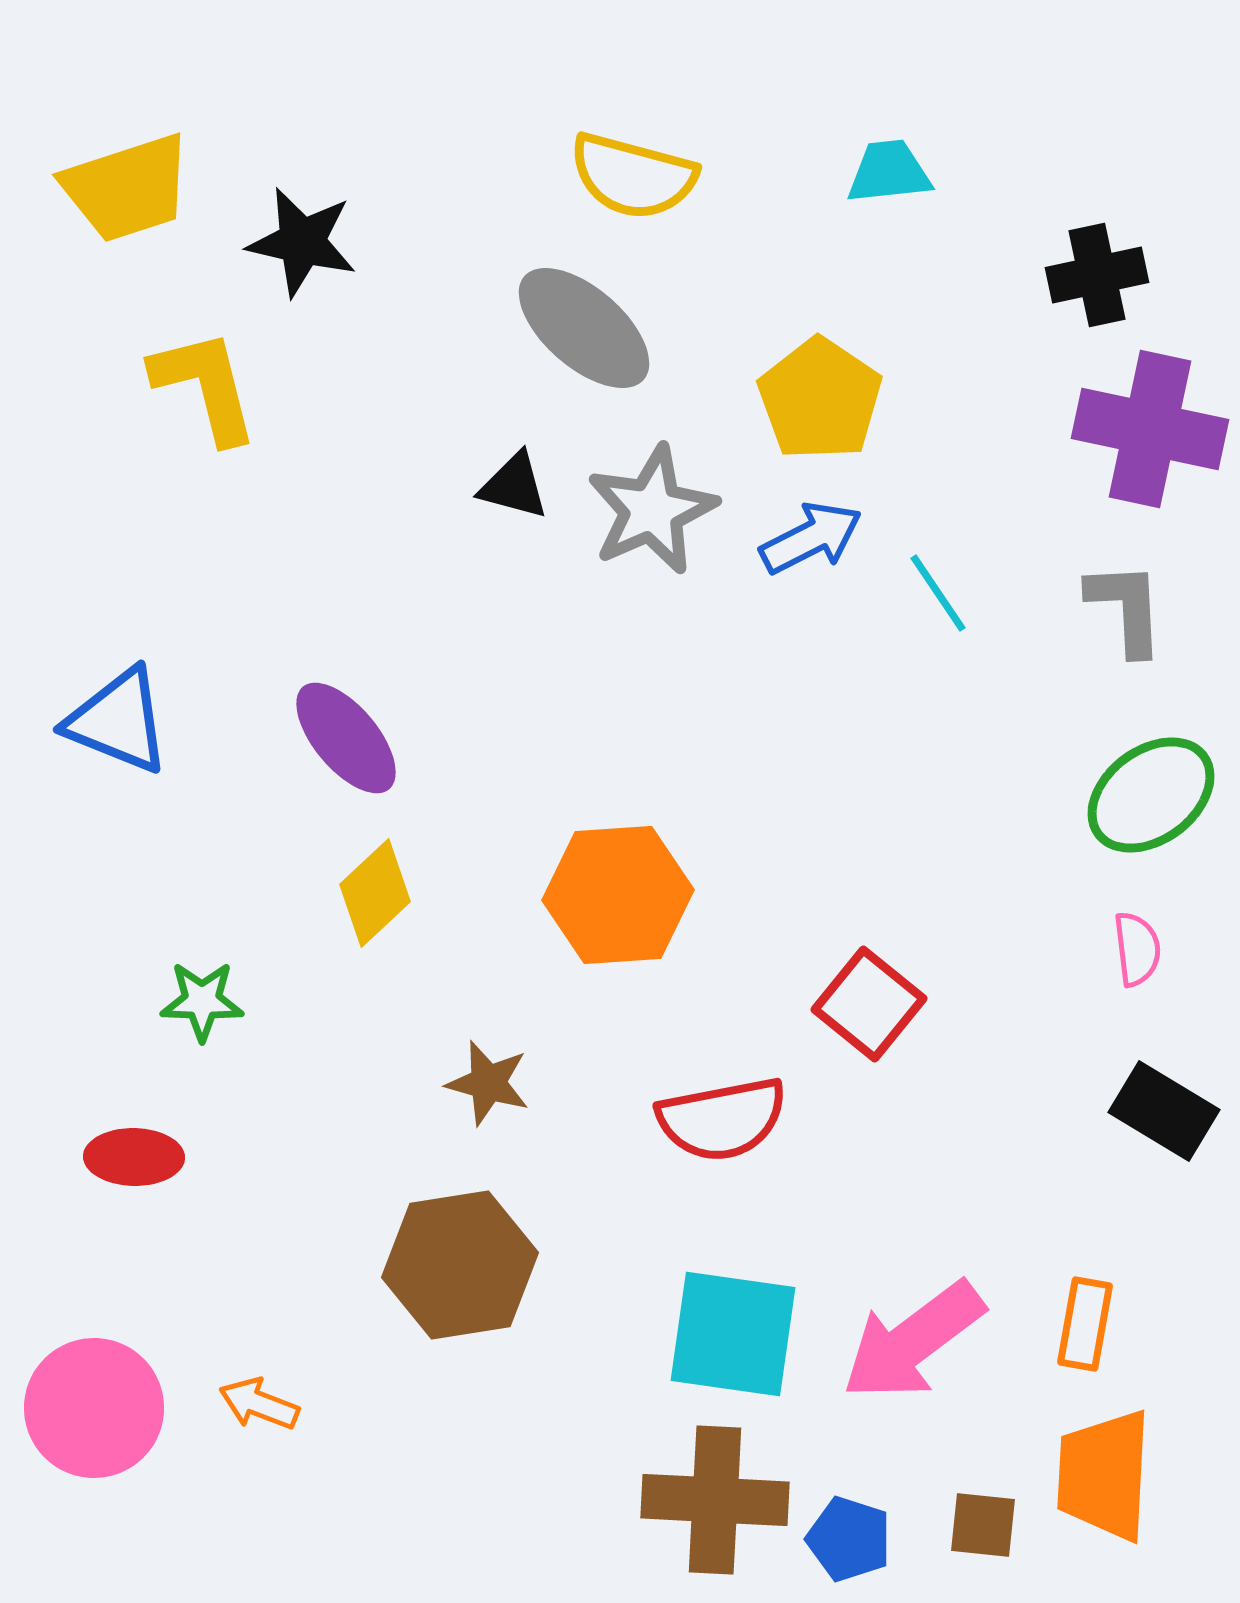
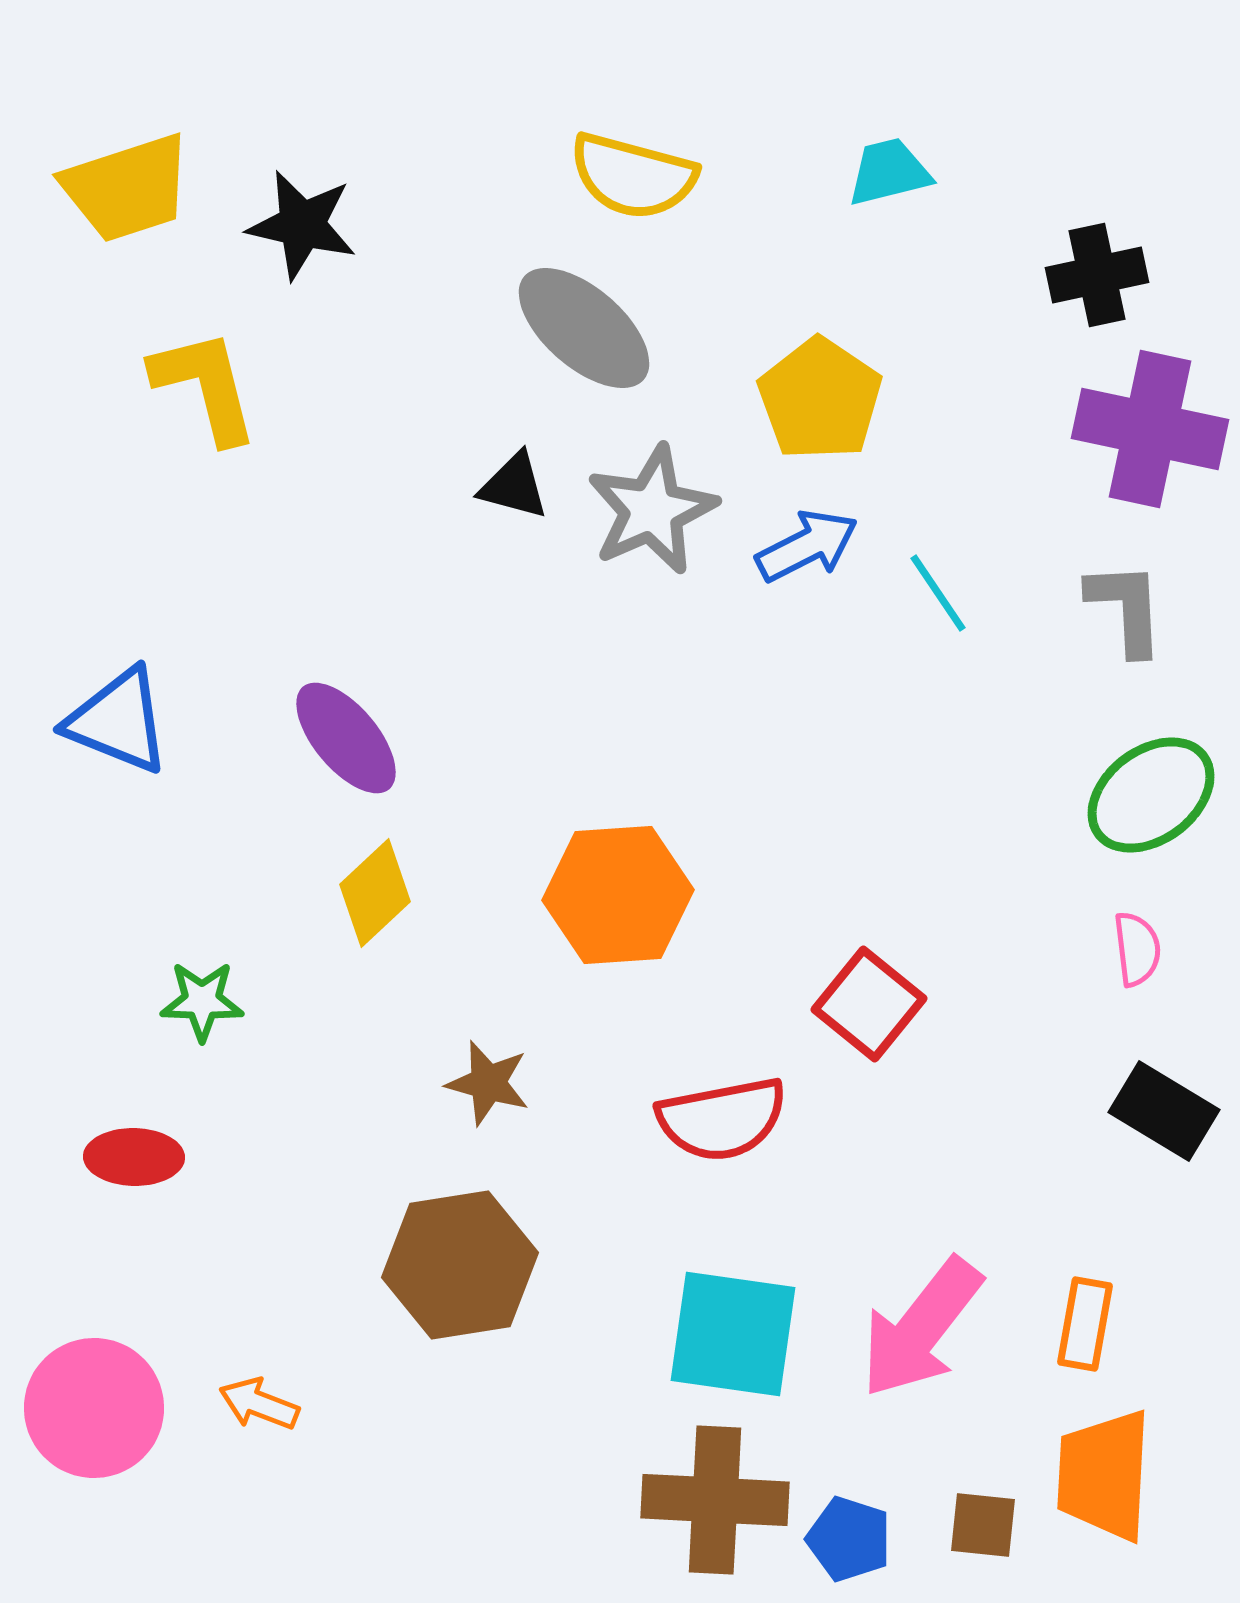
cyan trapezoid: rotated 8 degrees counterclockwise
black star: moved 17 px up
blue arrow: moved 4 px left, 8 px down
pink arrow: moved 8 px right, 13 px up; rotated 15 degrees counterclockwise
